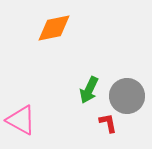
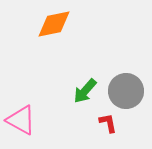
orange diamond: moved 4 px up
green arrow: moved 4 px left, 1 px down; rotated 16 degrees clockwise
gray circle: moved 1 px left, 5 px up
